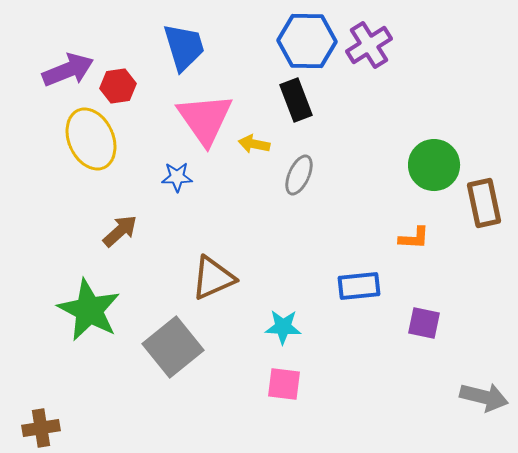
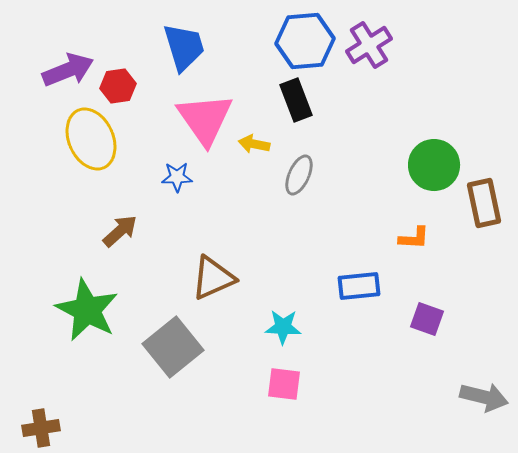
blue hexagon: moved 2 px left; rotated 6 degrees counterclockwise
green star: moved 2 px left
purple square: moved 3 px right, 4 px up; rotated 8 degrees clockwise
